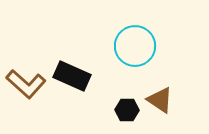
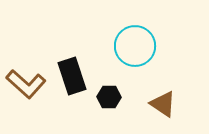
black rectangle: rotated 48 degrees clockwise
brown triangle: moved 3 px right, 4 px down
black hexagon: moved 18 px left, 13 px up
